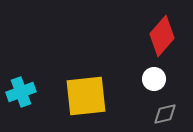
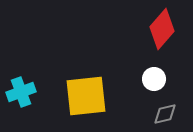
red diamond: moved 7 px up
